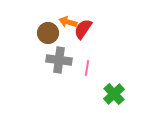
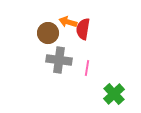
red semicircle: rotated 25 degrees counterclockwise
